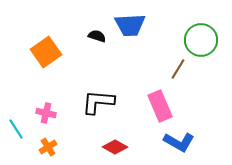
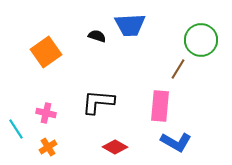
pink rectangle: rotated 28 degrees clockwise
blue L-shape: moved 3 px left
